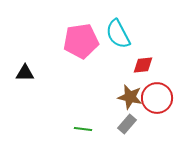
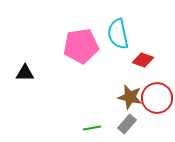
cyan semicircle: rotated 16 degrees clockwise
pink pentagon: moved 5 px down
red diamond: moved 5 px up; rotated 25 degrees clockwise
green line: moved 9 px right, 1 px up; rotated 18 degrees counterclockwise
